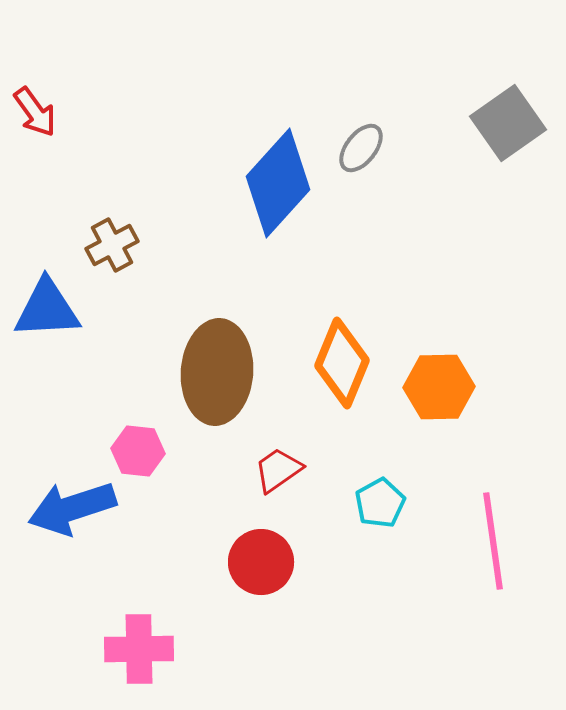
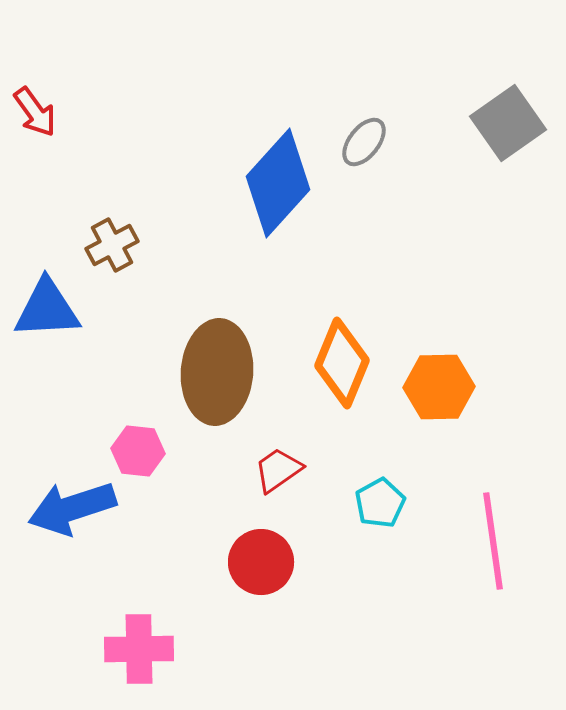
gray ellipse: moved 3 px right, 6 px up
